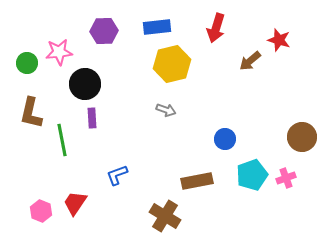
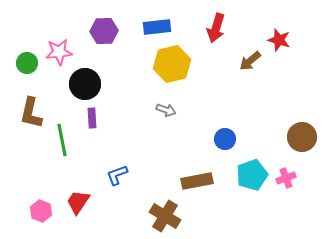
red trapezoid: moved 3 px right, 1 px up
